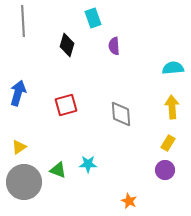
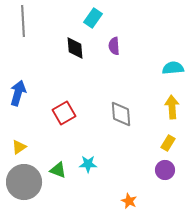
cyan rectangle: rotated 54 degrees clockwise
black diamond: moved 8 px right, 3 px down; rotated 20 degrees counterclockwise
red square: moved 2 px left, 8 px down; rotated 15 degrees counterclockwise
